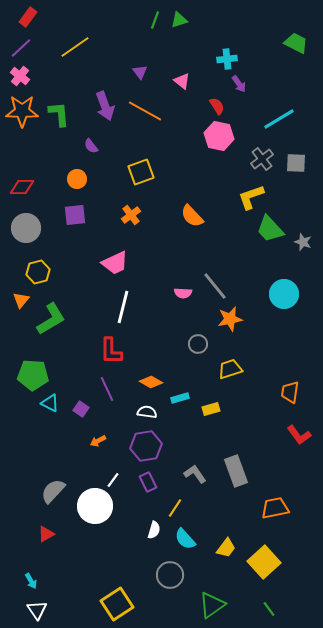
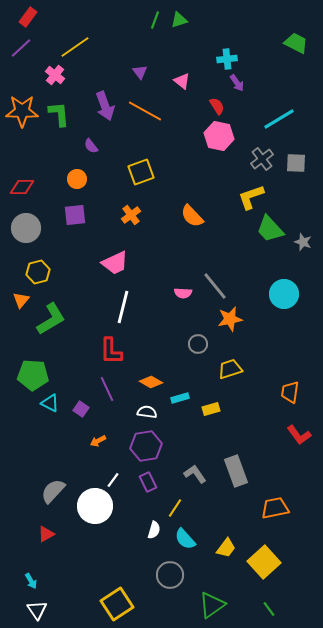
pink cross at (20, 76): moved 35 px right, 1 px up
purple arrow at (239, 84): moved 2 px left, 1 px up
